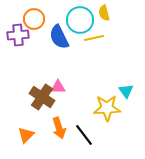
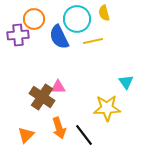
cyan circle: moved 3 px left, 1 px up
yellow line: moved 1 px left, 3 px down
cyan triangle: moved 9 px up
